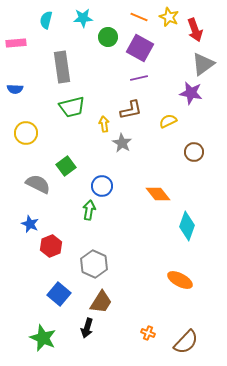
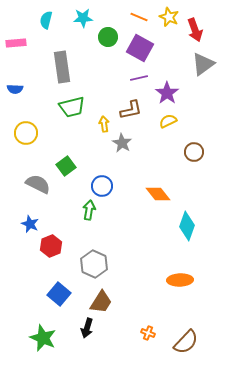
purple star: moved 24 px left; rotated 25 degrees clockwise
orange ellipse: rotated 30 degrees counterclockwise
